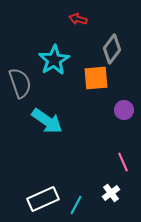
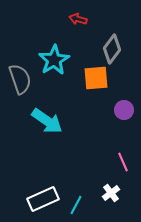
gray semicircle: moved 4 px up
